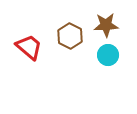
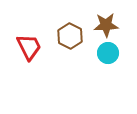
red trapezoid: rotated 24 degrees clockwise
cyan circle: moved 2 px up
